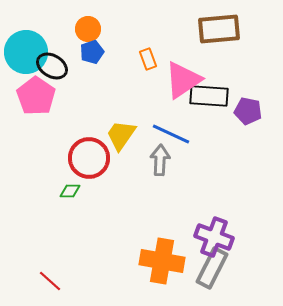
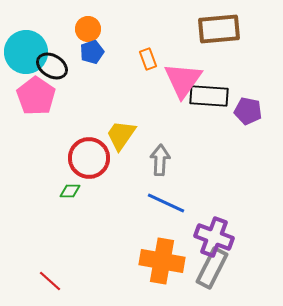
pink triangle: rotated 21 degrees counterclockwise
blue line: moved 5 px left, 69 px down
